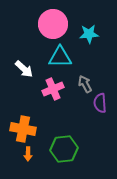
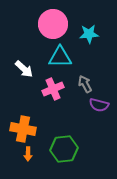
purple semicircle: moved 1 px left, 2 px down; rotated 72 degrees counterclockwise
